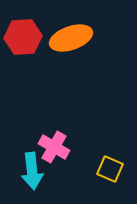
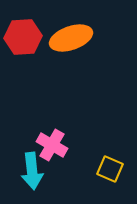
pink cross: moved 2 px left, 2 px up
